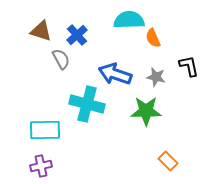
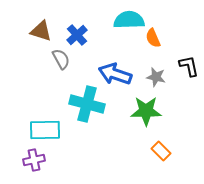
orange rectangle: moved 7 px left, 10 px up
purple cross: moved 7 px left, 6 px up
